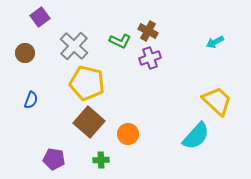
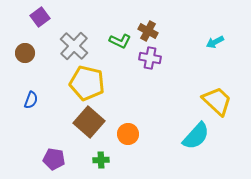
purple cross: rotated 30 degrees clockwise
